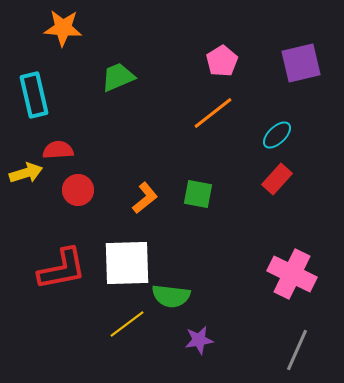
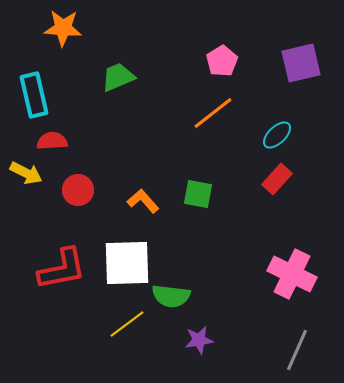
red semicircle: moved 6 px left, 9 px up
yellow arrow: rotated 44 degrees clockwise
orange L-shape: moved 2 px left, 3 px down; rotated 92 degrees counterclockwise
